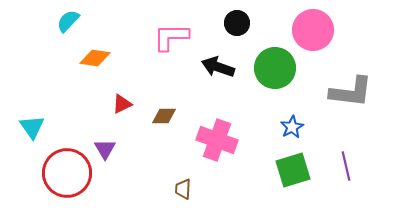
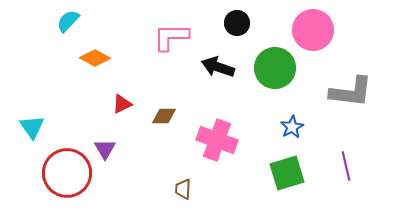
orange diamond: rotated 20 degrees clockwise
green square: moved 6 px left, 3 px down
